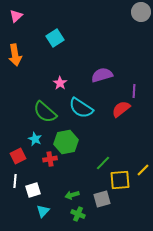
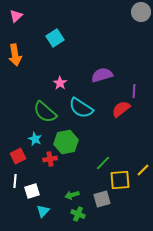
white square: moved 1 px left, 1 px down
